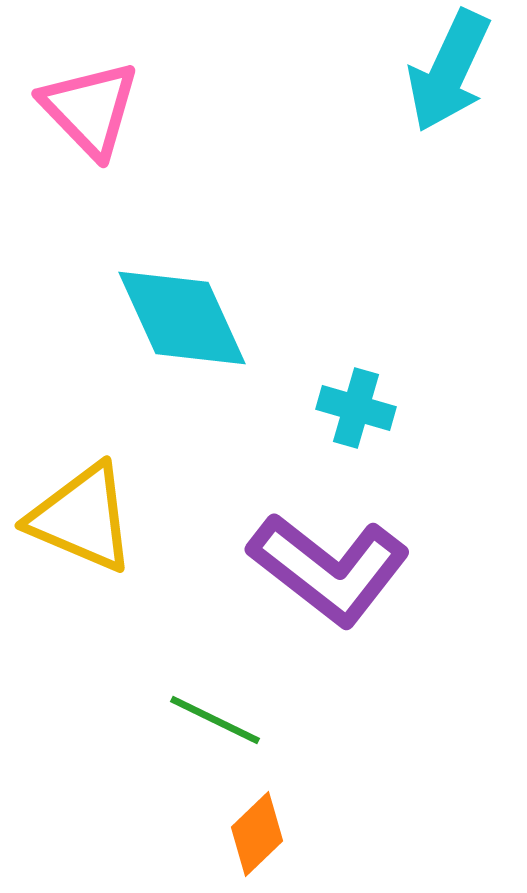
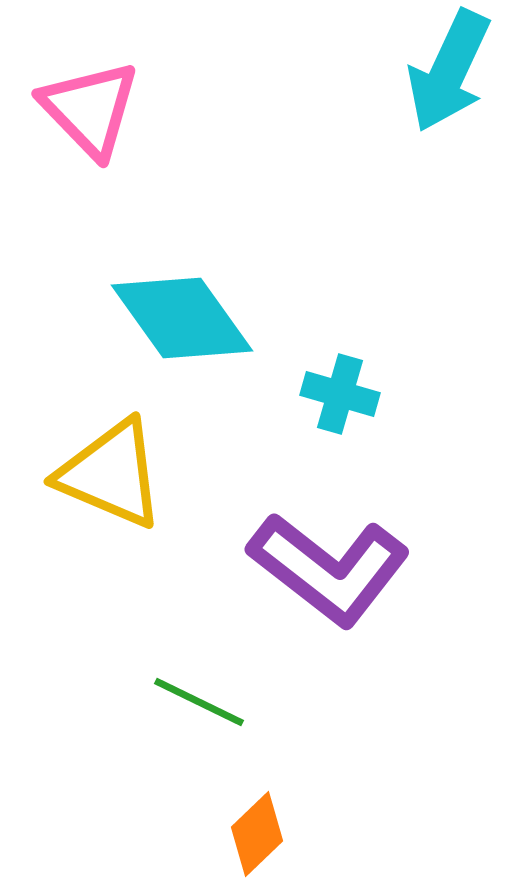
cyan diamond: rotated 11 degrees counterclockwise
cyan cross: moved 16 px left, 14 px up
yellow triangle: moved 29 px right, 44 px up
green line: moved 16 px left, 18 px up
